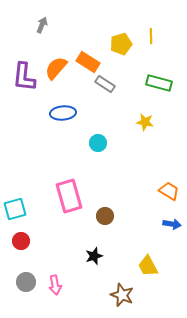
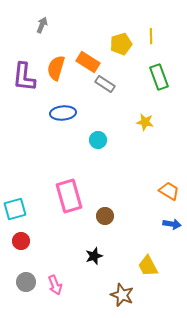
orange semicircle: rotated 25 degrees counterclockwise
green rectangle: moved 6 px up; rotated 55 degrees clockwise
cyan circle: moved 3 px up
pink arrow: rotated 12 degrees counterclockwise
